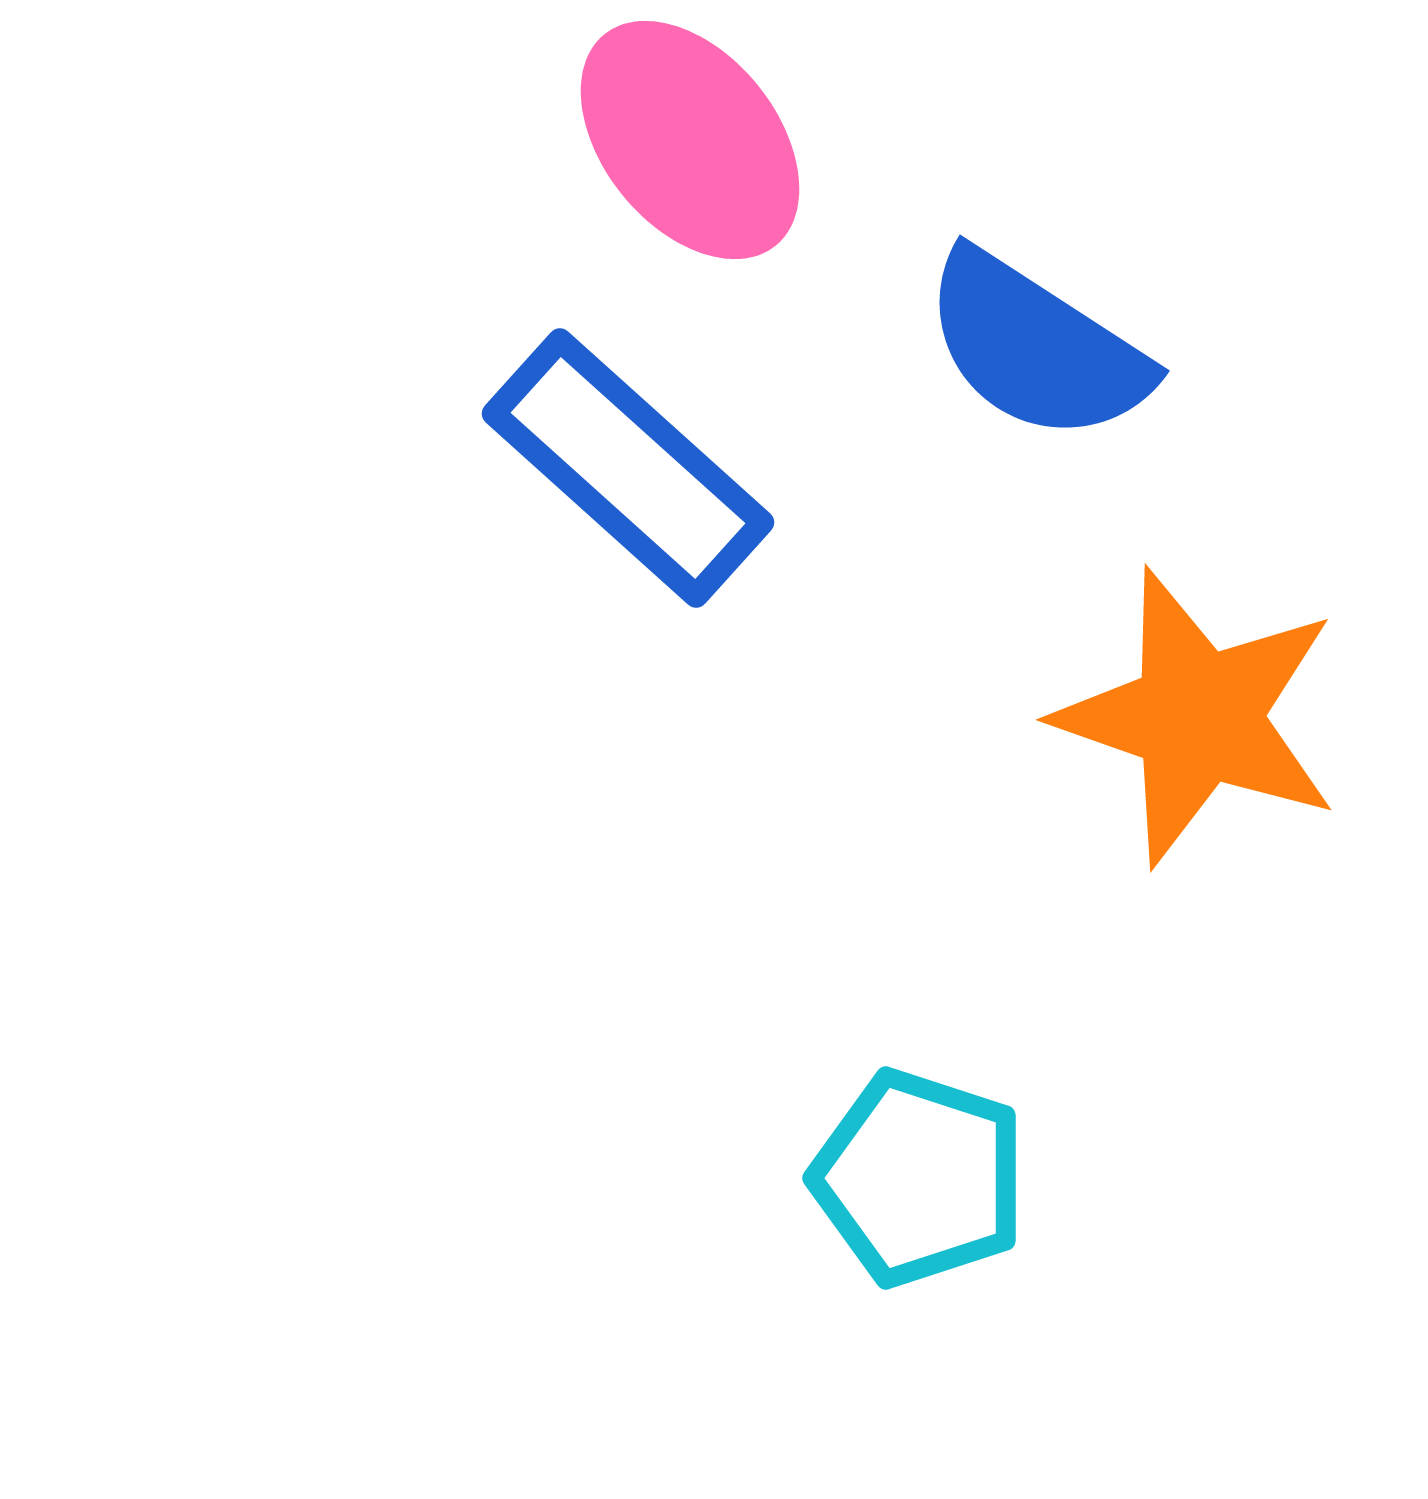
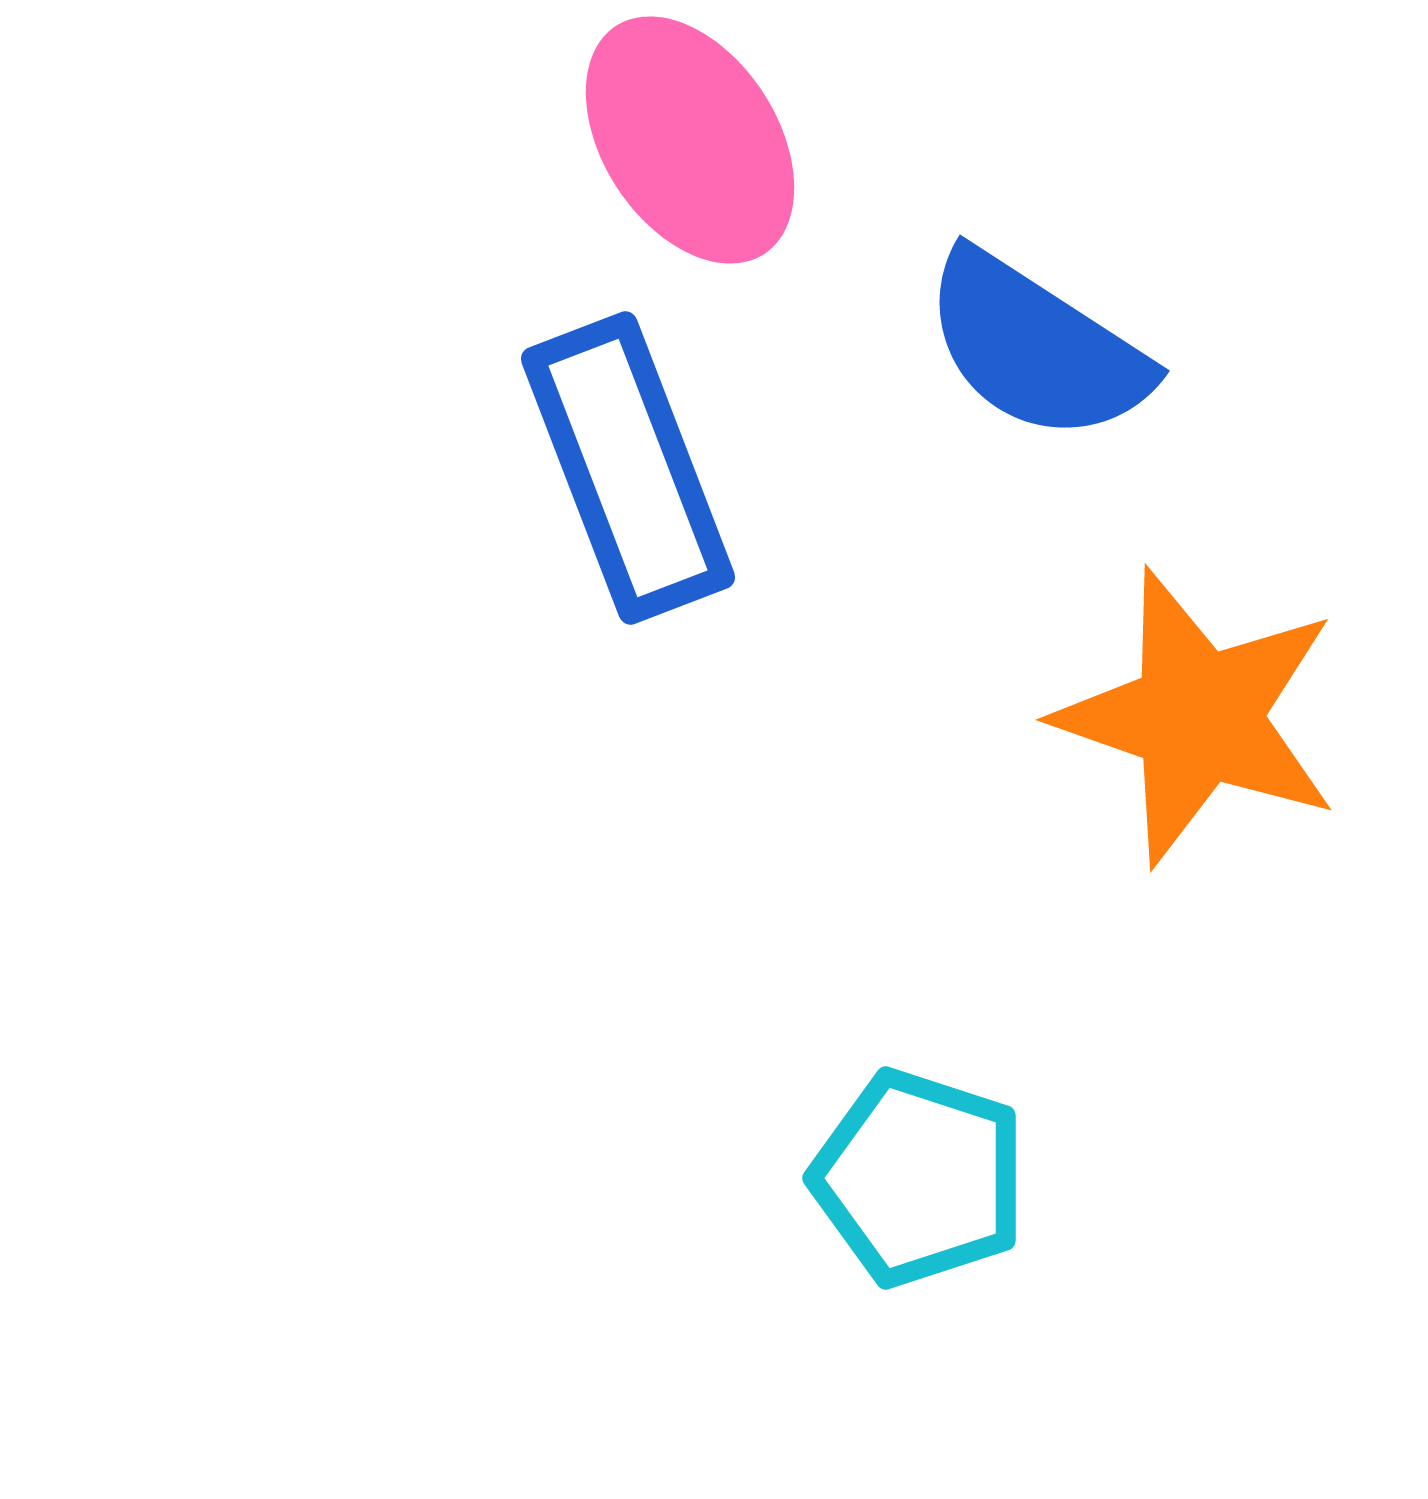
pink ellipse: rotated 6 degrees clockwise
blue rectangle: rotated 27 degrees clockwise
